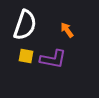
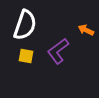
orange arrow: moved 19 px right; rotated 28 degrees counterclockwise
purple L-shape: moved 5 px right, 8 px up; rotated 132 degrees clockwise
